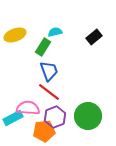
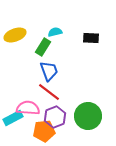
black rectangle: moved 3 px left, 1 px down; rotated 42 degrees clockwise
